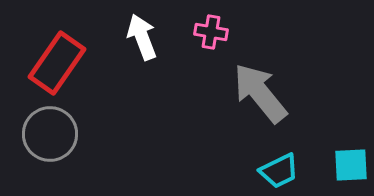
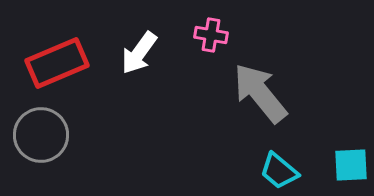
pink cross: moved 3 px down
white arrow: moved 3 px left, 16 px down; rotated 123 degrees counterclockwise
red rectangle: rotated 32 degrees clockwise
gray circle: moved 9 px left, 1 px down
cyan trapezoid: rotated 66 degrees clockwise
